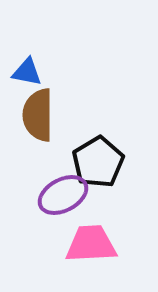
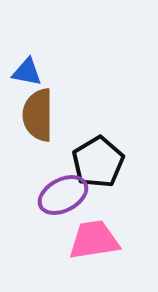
pink trapezoid: moved 3 px right, 4 px up; rotated 6 degrees counterclockwise
